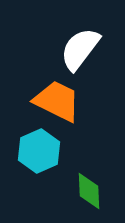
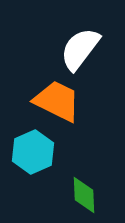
cyan hexagon: moved 6 px left, 1 px down
green diamond: moved 5 px left, 4 px down
